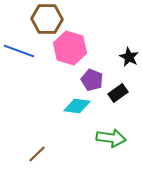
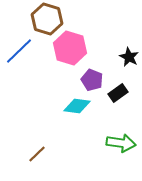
brown hexagon: rotated 16 degrees clockwise
blue line: rotated 64 degrees counterclockwise
green arrow: moved 10 px right, 5 px down
